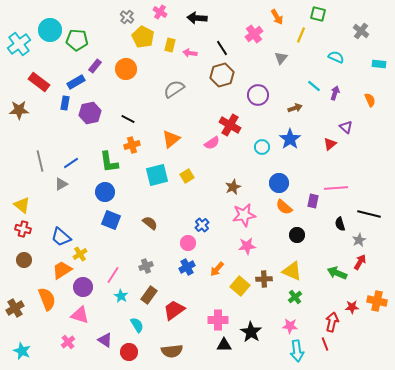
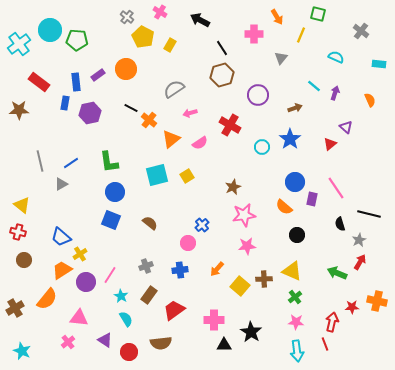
black arrow at (197, 18): moved 3 px right, 2 px down; rotated 24 degrees clockwise
pink cross at (254, 34): rotated 36 degrees clockwise
yellow rectangle at (170, 45): rotated 16 degrees clockwise
pink arrow at (190, 53): moved 60 px down; rotated 24 degrees counterclockwise
purple rectangle at (95, 66): moved 3 px right, 9 px down; rotated 16 degrees clockwise
blue rectangle at (76, 82): rotated 66 degrees counterclockwise
black line at (128, 119): moved 3 px right, 11 px up
pink semicircle at (212, 143): moved 12 px left
orange cross at (132, 145): moved 17 px right, 25 px up; rotated 35 degrees counterclockwise
blue circle at (279, 183): moved 16 px right, 1 px up
pink line at (336, 188): rotated 60 degrees clockwise
blue circle at (105, 192): moved 10 px right
purple rectangle at (313, 201): moved 1 px left, 2 px up
red cross at (23, 229): moved 5 px left, 3 px down
blue cross at (187, 267): moved 7 px left, 3 px down; rotated 21 degrees clockwise
pink line at (113, 275): moved 3 px left
purple circle at (83, 287): moved 3 px right, 5 px up
orange semicircle at (47, 299): rotated 60 degrees clockwise
pink triangle at (80, 315): moved 1 px left, 3 px down; rotated 12 degrees counterclockwise
pink cross at (218, 320): moved 4 px left
cyan semicircle at (137, 325): moved 11 px left, 6 px up
pink star at (290, 326): moved 6 px right, 4 px up
brown semicircle at (172, 351): moved 11 px left, 8 px up
